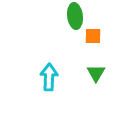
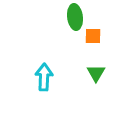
green ellipse: moved 1 px down
cyan arrow: moved 5 px left
